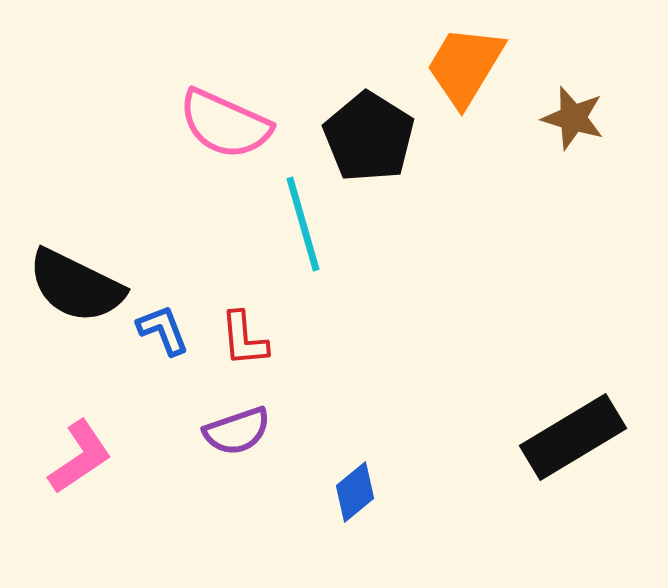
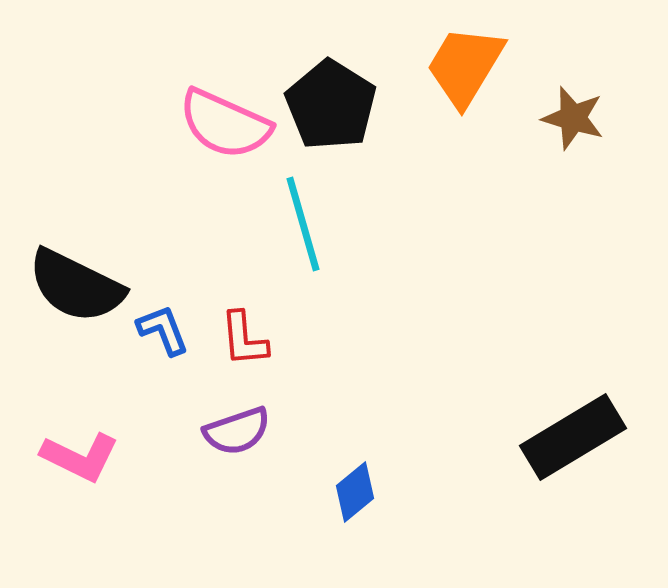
black pentagon: moved 38 px left, 32 px up
pink L-shape: rotated 60 degrees clockwise
